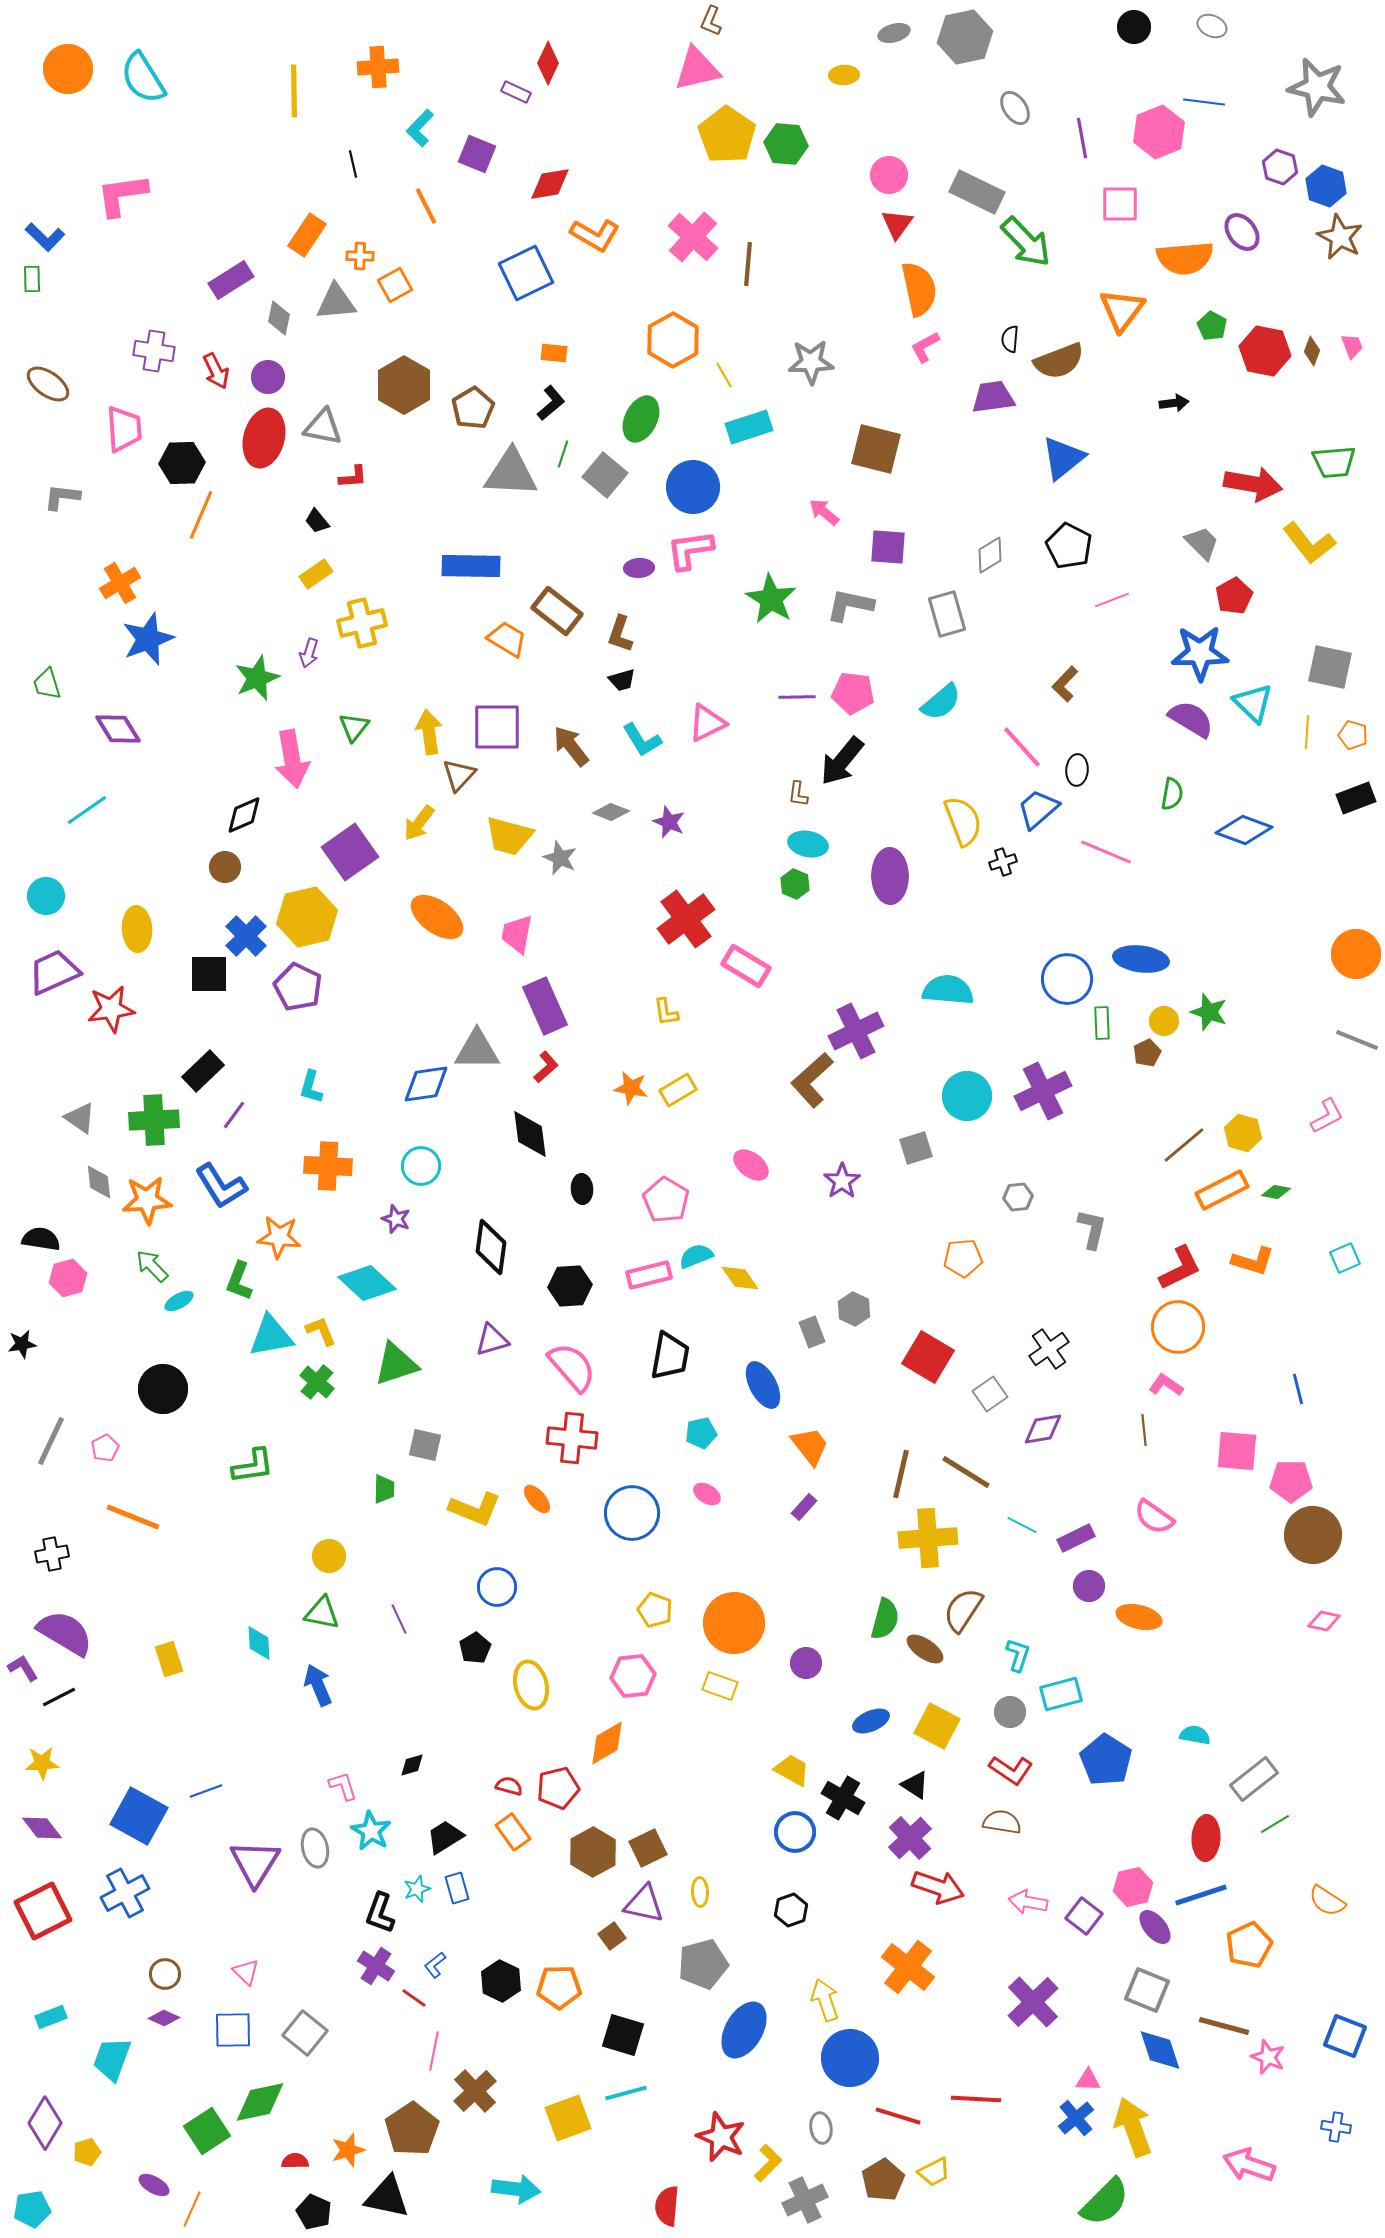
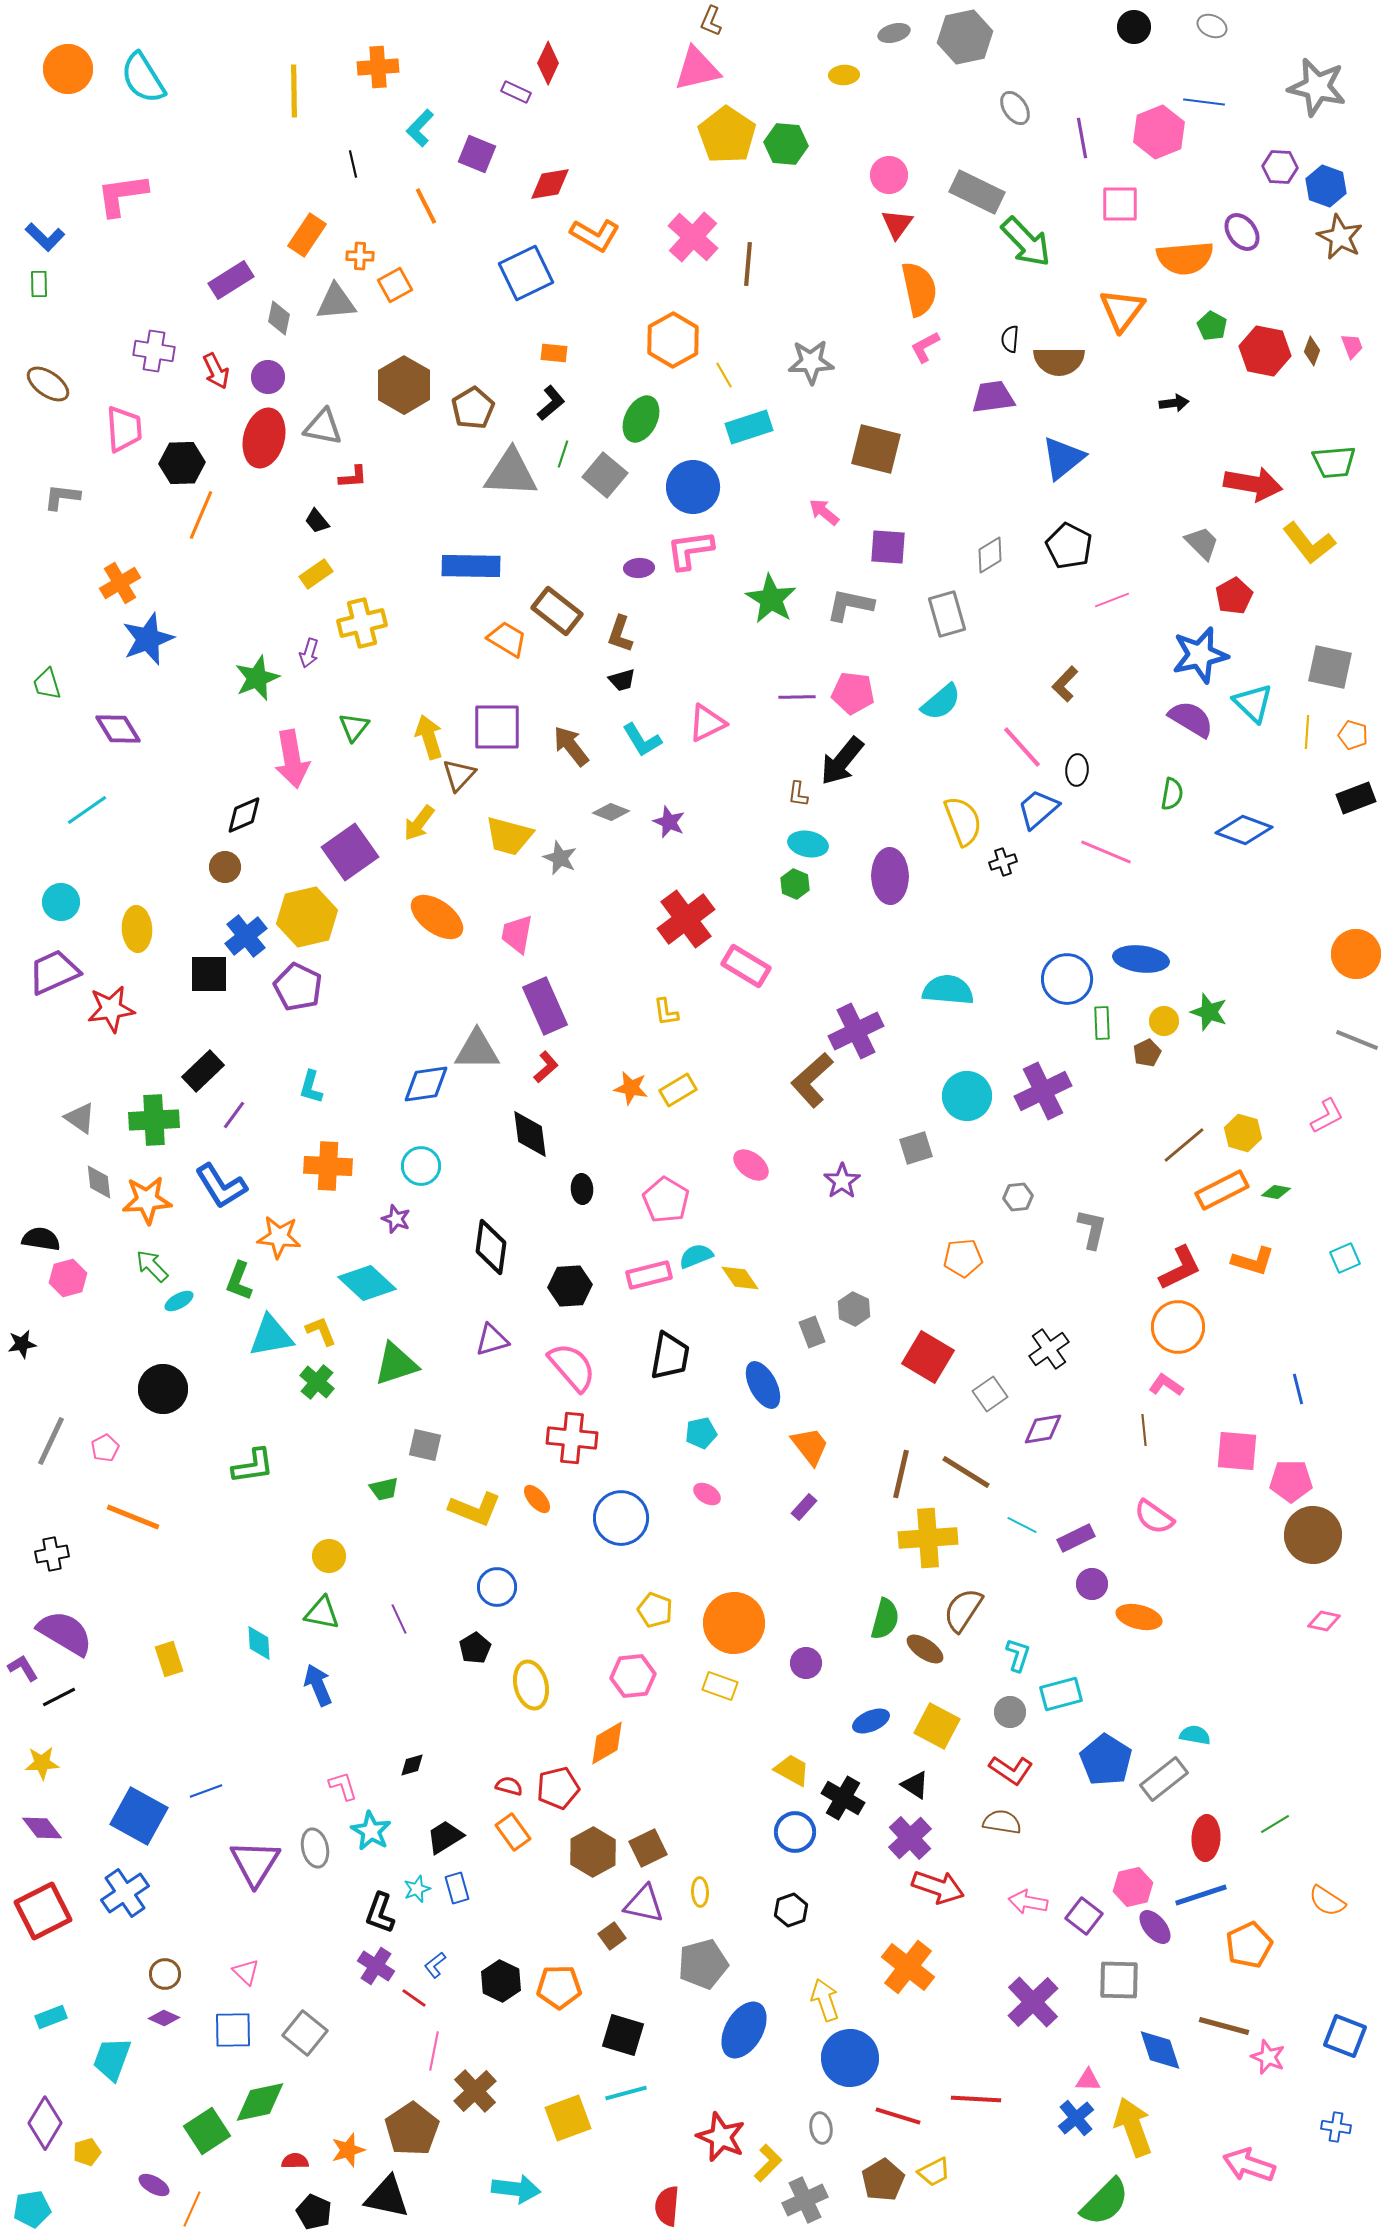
purple hexagon at (1280, 167): rotated 16 degrees counterclockwise
green rectangle at (32, 279): moved 7 px right, 5 px down
brown semicircle at (1059, 361): rotated 21 degrees clockwise
blue star at (1200, 653): moved 2 px down; rotated 12 degrees counterclockwise
yellow arrow at (429, 732): moved 5 px down; rotated 9 degrees counterclockwise
cyan circle at (46, 896): moved 15 px right, 6 px down
blue cross at (246, 936): rotated 6 degrees clockwise
green trapezoid at (384, 1489): rotated 76 degrees clockwise
blue circle at (632, 1513): moved 11 px left, 5 px down
purple circle at (1089, 1586): moved 3 px right, 2 px up
gray rectangle at (1254, 1779): moved 90 px left
blue cross at (125, 1893): rotated 6 degrees counterclockwise
gray square at (1147, 1990): moved 28 px left, 10 px up; rotated 21 degrees counterclockwise
